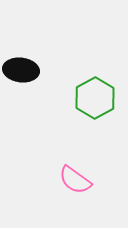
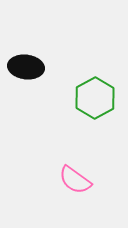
black ellipse: moved 5 px right, 3 px up
